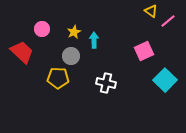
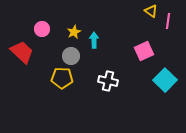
pink line: rotated 42 degrees counterclockwise
yellow pentagon: moved 4 px right
white cross: moved 2 px right, 2 px up
